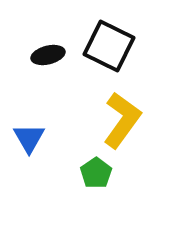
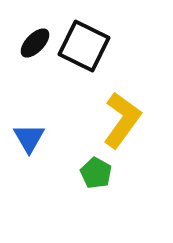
black square: moved 25 px left
black ellipse: moved 13 px left, 12 px up; rotated 32 degrees counterclockwise
green pentagon: rotated 8 degrees counterclockwise
